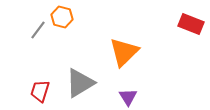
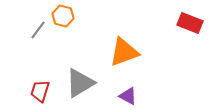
orange hexagon: moved 1 px right, 1 px up
red rectangle: moved 1 px left, 1 px up
orange triangle: rotated 24 degrees clockwise
purple triangle: moved 1 px up; rotated 30 degrees counterclockwise
